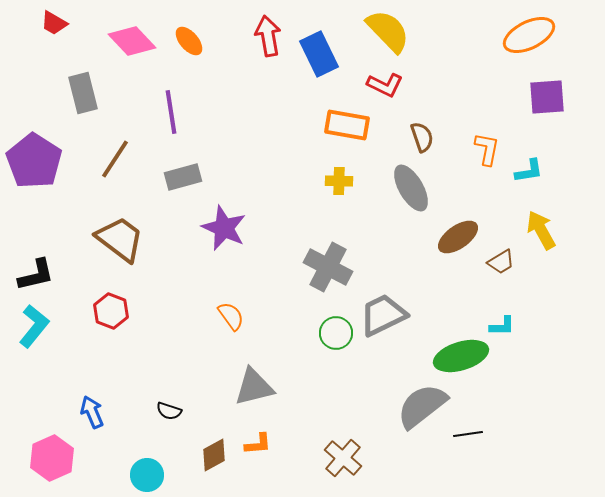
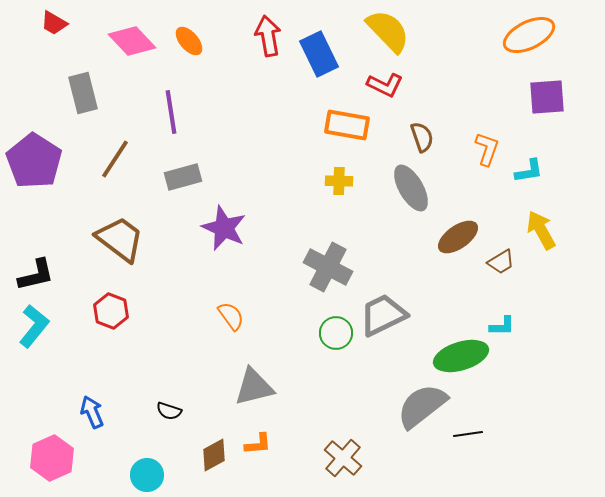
orange L-shape at (487, 149): rotated 8 degrees clockwise
